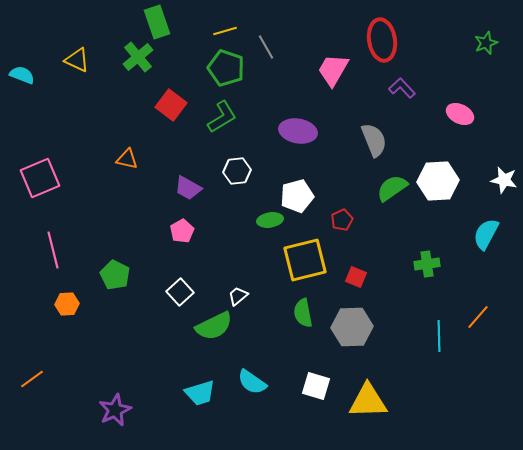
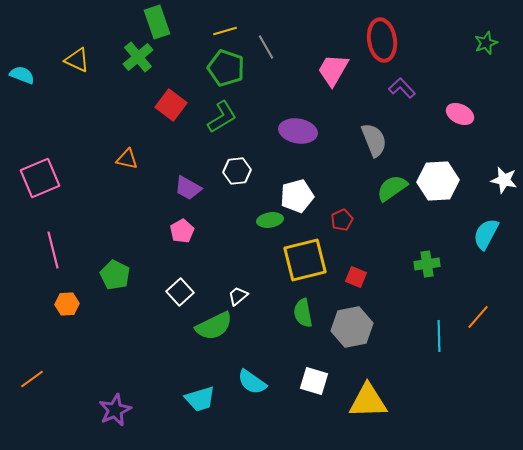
gray hexagon at (352, 327): rotated 9 degrees counterclockwise
white square at (316, 386): moved 2 px left, 5 px up
cyan trapezoid at (200, 393): moved 6 px down
